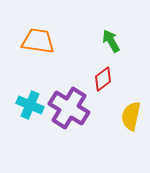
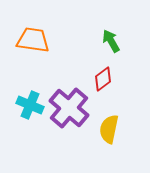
orange trapezoid: moved 5 px left, 1 px up
purple cross: rotated 9 degrees clockwise
yellow semicircle: moved 22 px left, 13 px down
